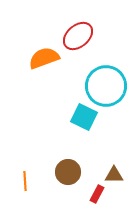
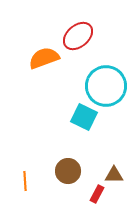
brown circle: moved 1 px up
